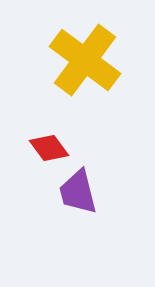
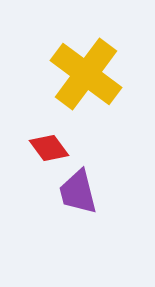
yellow cross: moved 1 px right, 14 px down
